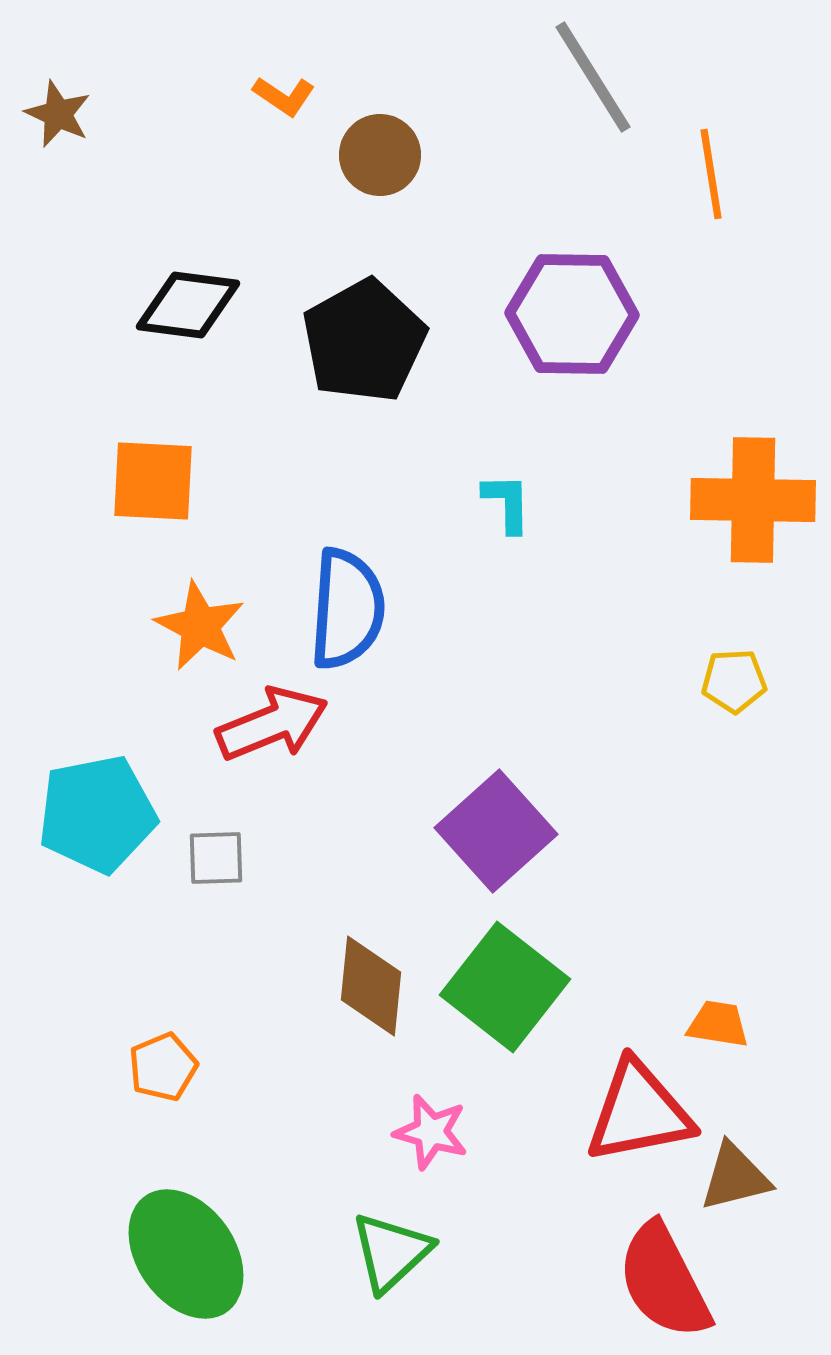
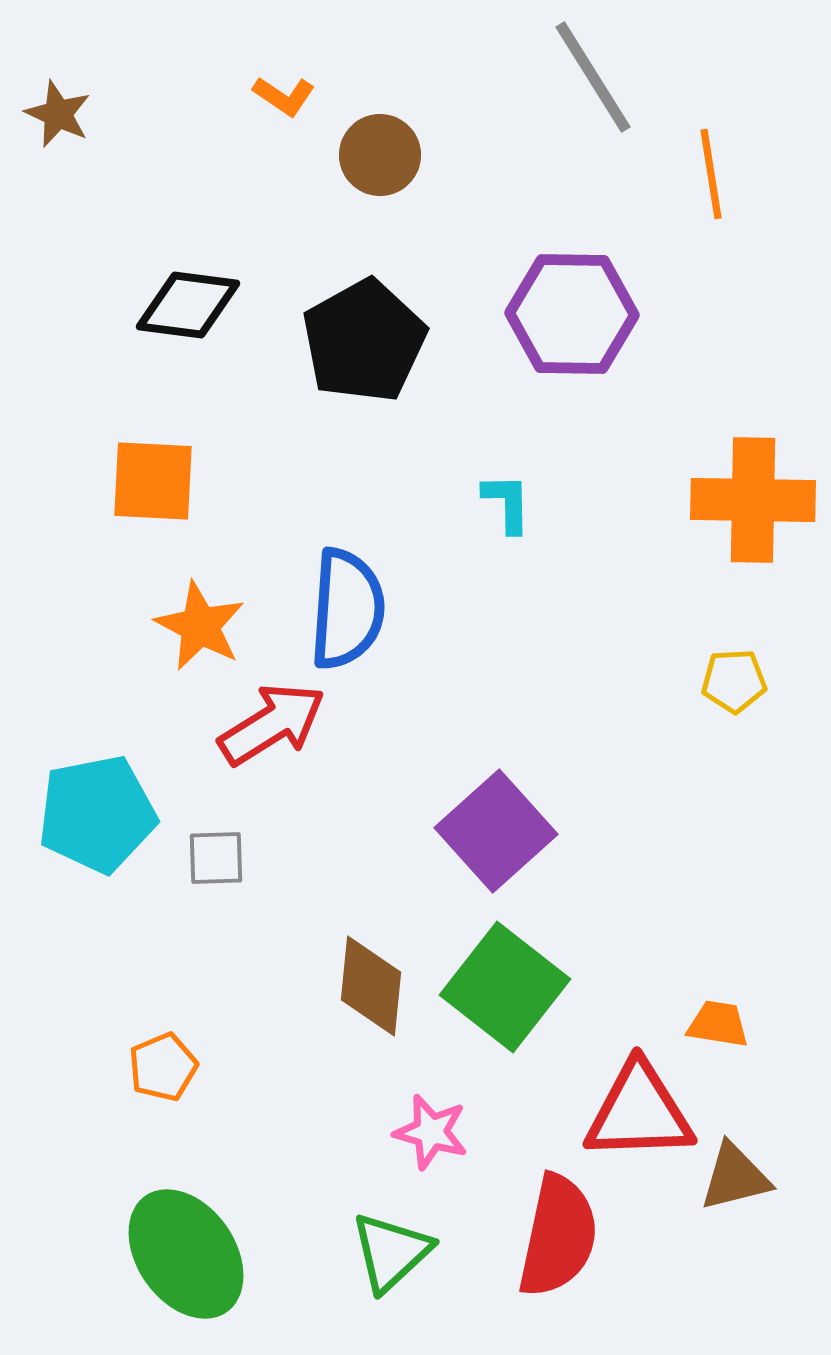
red arrow: rotated 10 degrees counterclockwise
red triangle: rotated 9 degrees clockwise
red semicircle: moved 106 px left, 45 px up; rotated 141 degrees counterclockwise
